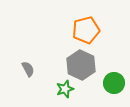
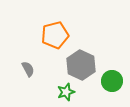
orange pentagon: moved 31 px left, 5 px down
green circle: moved 2 px left, 2 px up
green star: moved 1 px right, 3 px down
